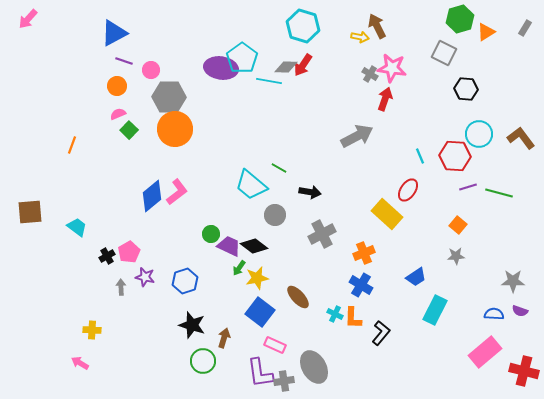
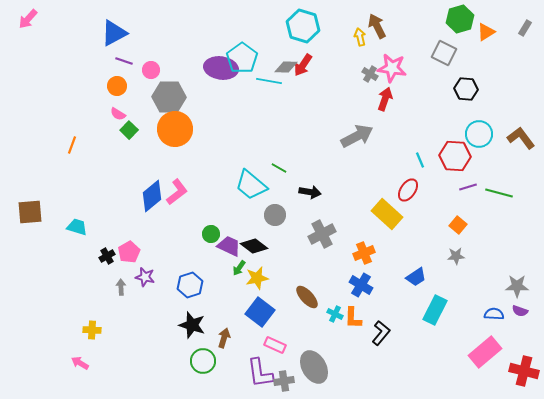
yellow arrow at (360, 37): rotated 114 degrees counterclockwise
pink semicircle at (118, 114): rotated 126 degrees counterclockwise
cyan line at (420, 156): moved 4 px down
cyan trapezoid at (77, 227): rotated 20 degrees counterclockwise
blue hexagon at (185, 281): moved 5 px right, 4 px down
gray star at (513, 281): moved 4 px right, 5 px down
brown ellipse at (298, 297): moved 9 px right
